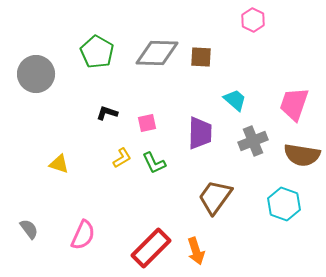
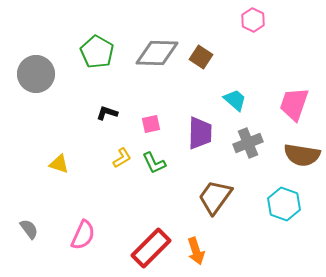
brown square: rotated 30 degrees clockwise
pink square: moved 4 px right, 1 px down
gray cross: moved 5 px left, 2 px down
